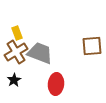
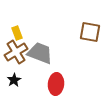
brown square: moved 2 px left, 14 px up; rotated 15 degrees clockwise
